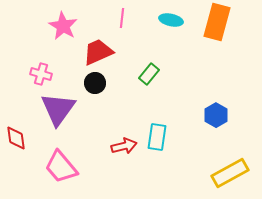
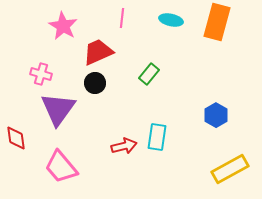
yellow rectangle: moved 4 px up
